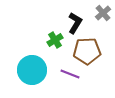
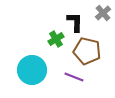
black L-shape: moved 1 px up; rotated 30 degrees counterclockwise
green cross: moved 1 px right, 1 px up
brown pentagon: rotated 16 degrees clockwise
purple line: moved 4 px right, 3 px down
